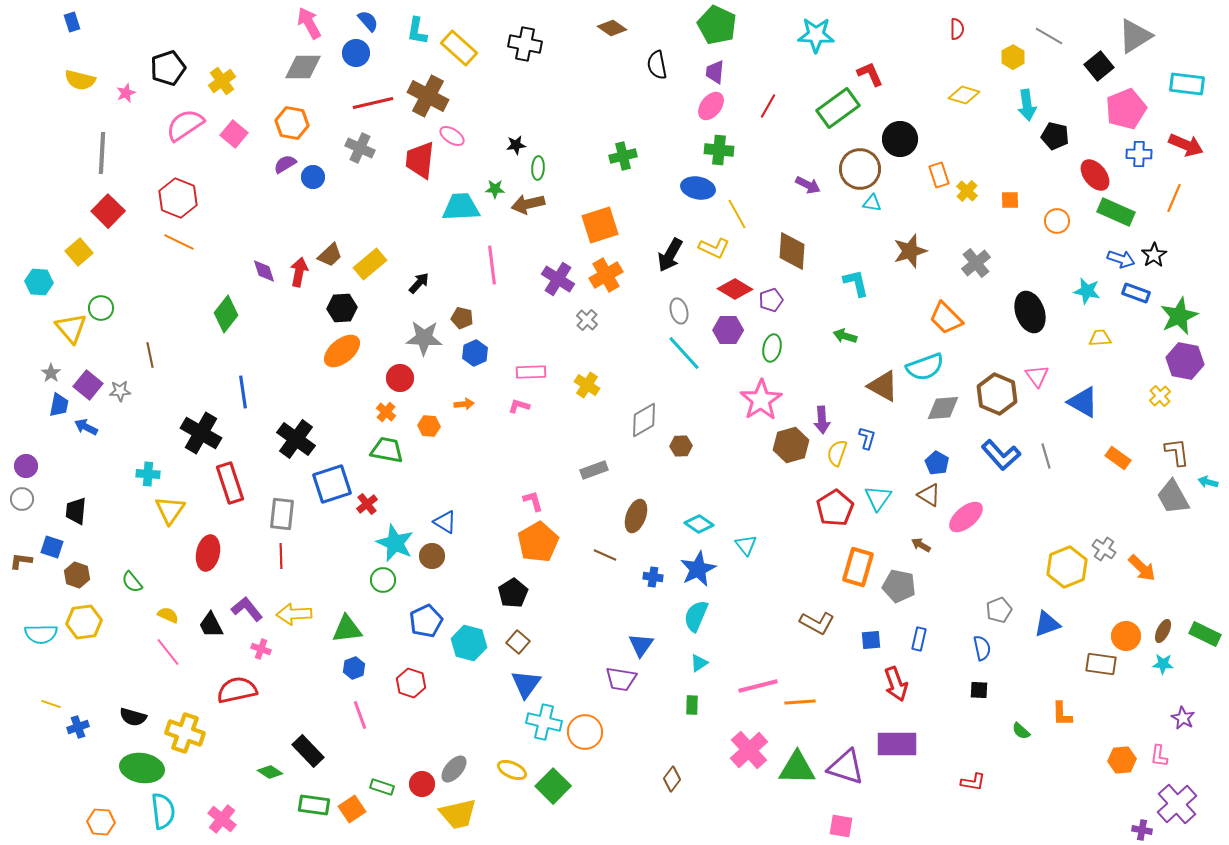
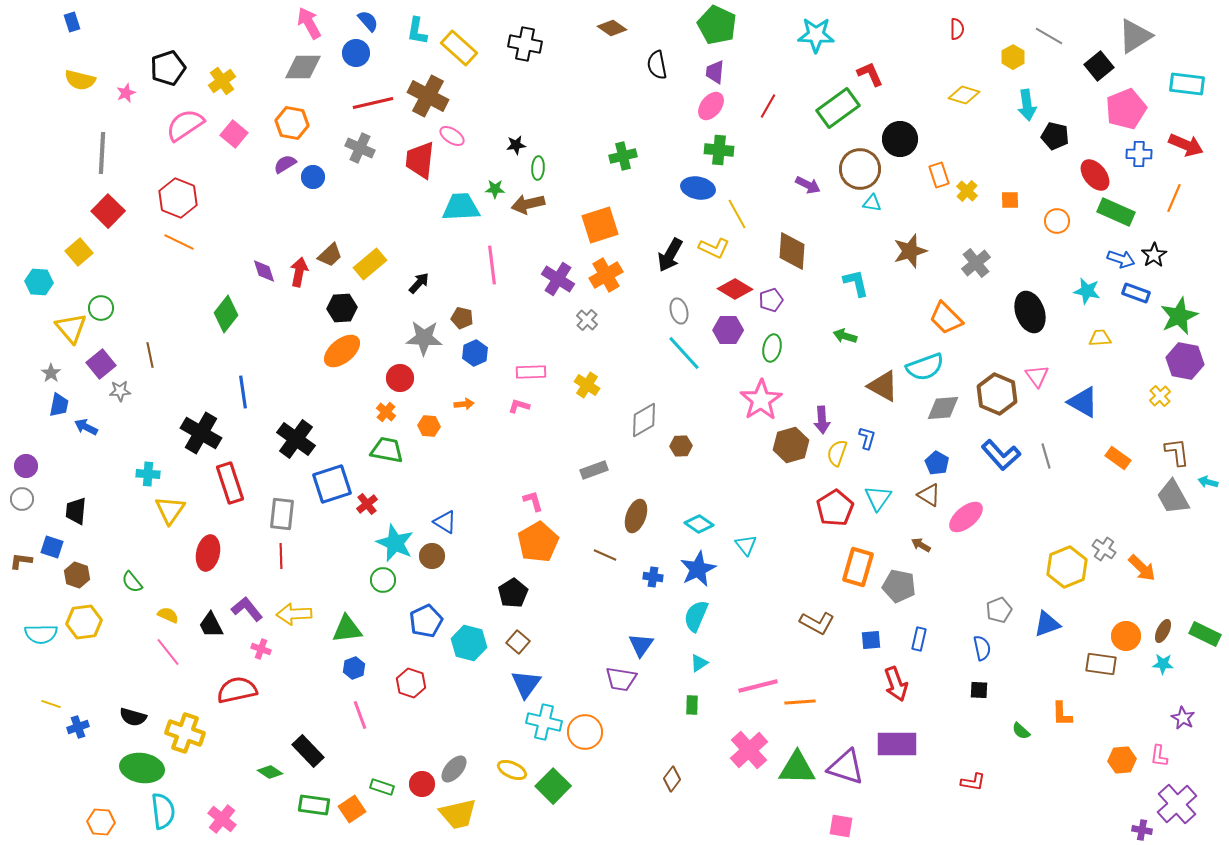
purple square at (88, 385): moved 13 px right, 21 px up; rotated 12 degrees clockwise
